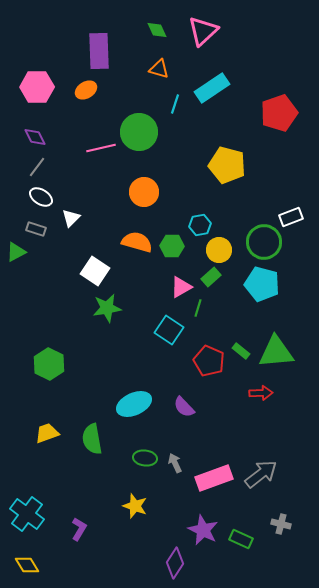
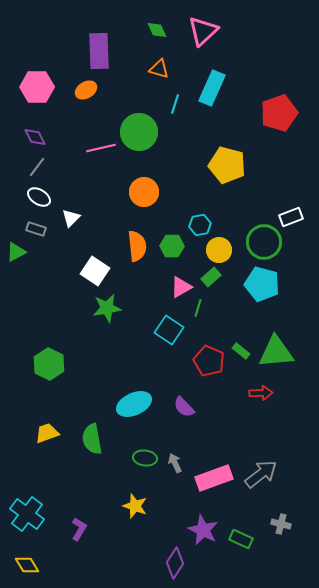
cyan rectangle at (212, 88): rotated 32 degrees counterclockwise
white ellipse at (41, 197): moved 2 px left
orange semicircle at (137, 242): moved 4 px down; rotated 68 degrees clockwise
